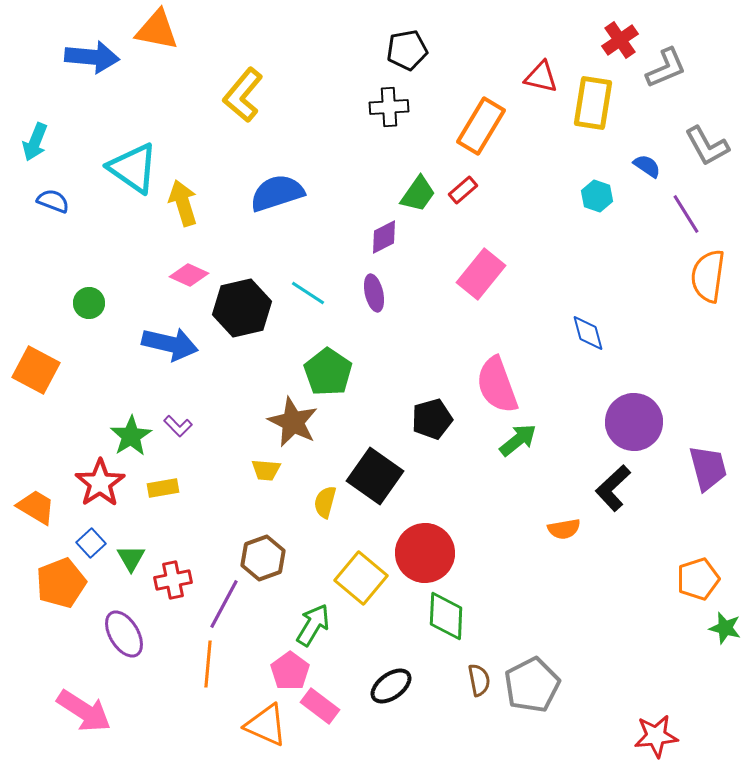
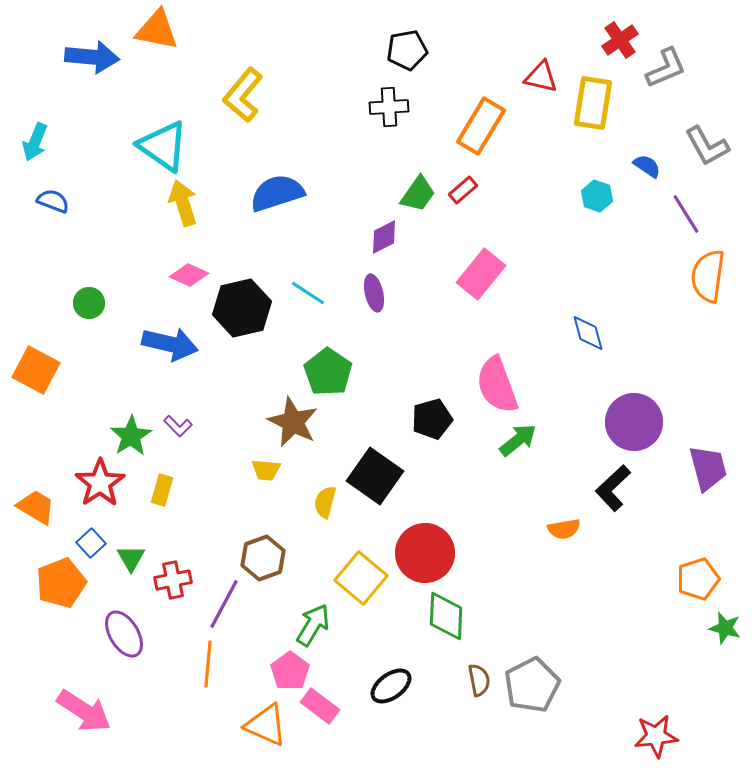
cyan triangle at (133, 168): moved 30 px right, 22 px up
yellow rectangle at (163, 488): moved 1 px left, 2 px down; rotated 64 degrees counterclockwise
